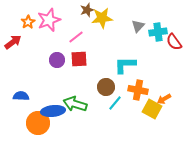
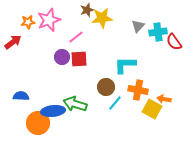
orange star: rotated 24 degrees clockwise
purple circle: moved 5 px right, 3 px up
orange arrow: rotated 40 degrees clockwise
